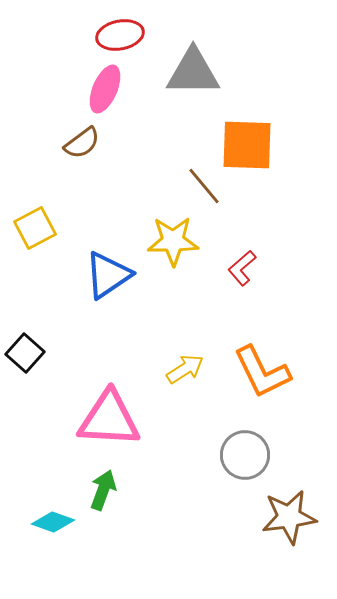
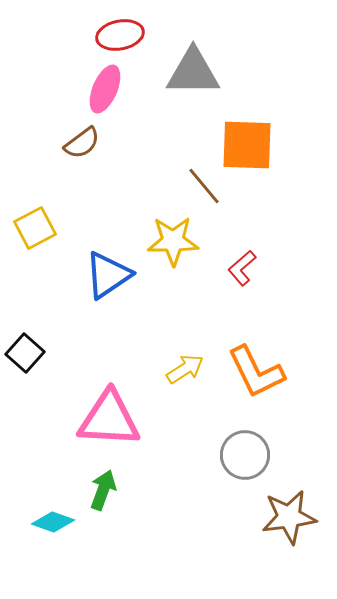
orange L-shape: moved 6 px left
